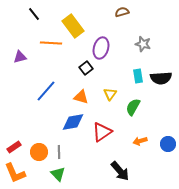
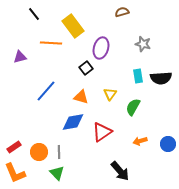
green triangle: moved 1 px left, 1 px up
